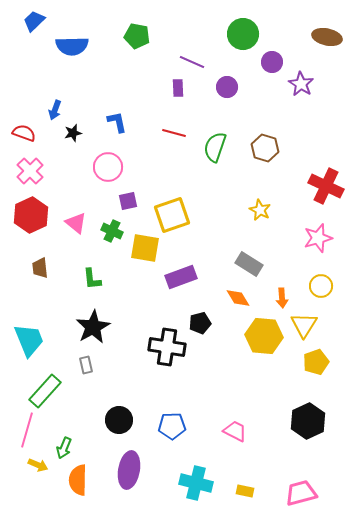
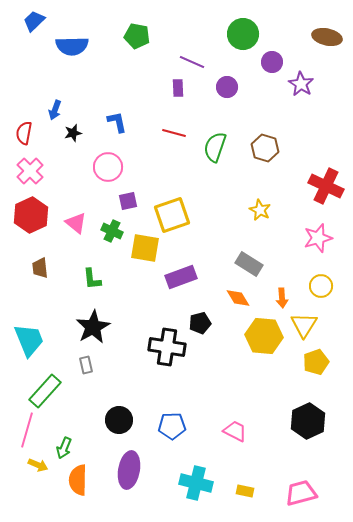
red semicircle at (24, 133): rotated 100 degrees counterclockwise
